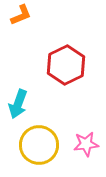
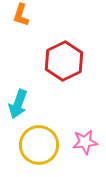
orange L-shape: rotated 130 degrees clockwise
red hexagon: moved 2 px left, 4 px up
pink star: moved 1 px left, 2 px up
